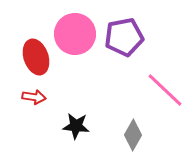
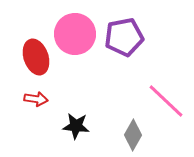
pink line: moved 1 px right, 11 px down
red arrow: moved 2 px right, 2 px down
